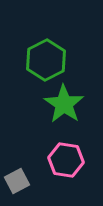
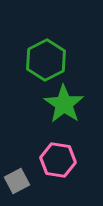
pink hexagon: moved 8 px left
